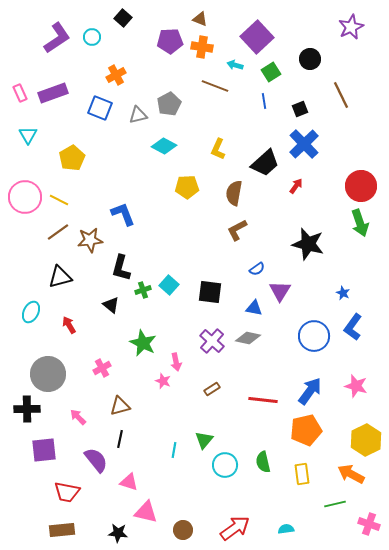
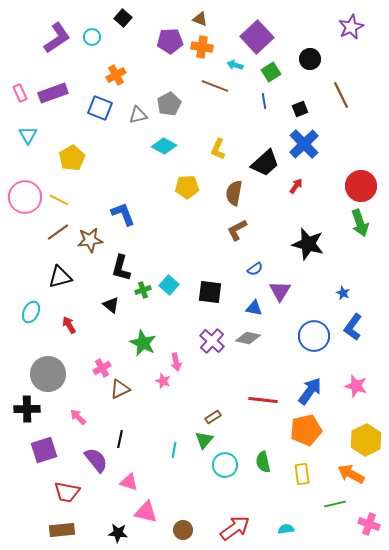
blue semicircle at (257, 269): moved 2 px left
brown rectangle at (212, 389): moved 1 px right, 28 px down
brown triangle at (120, 406): moved 17 px up; rotated 10 degrees counterclockwise
purple square at (44, 450): rotated 12 degrees counterclockwise
